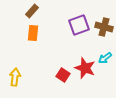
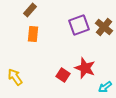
brown rectangle: moved 2 px left, 1 px up
brown cross: rotated 24 degrees clockwise
orange rectangle: moved 1 px down
cyan arrow: moved 29 px down
yellow arrow: rotated 42 degrees counterclockwise
